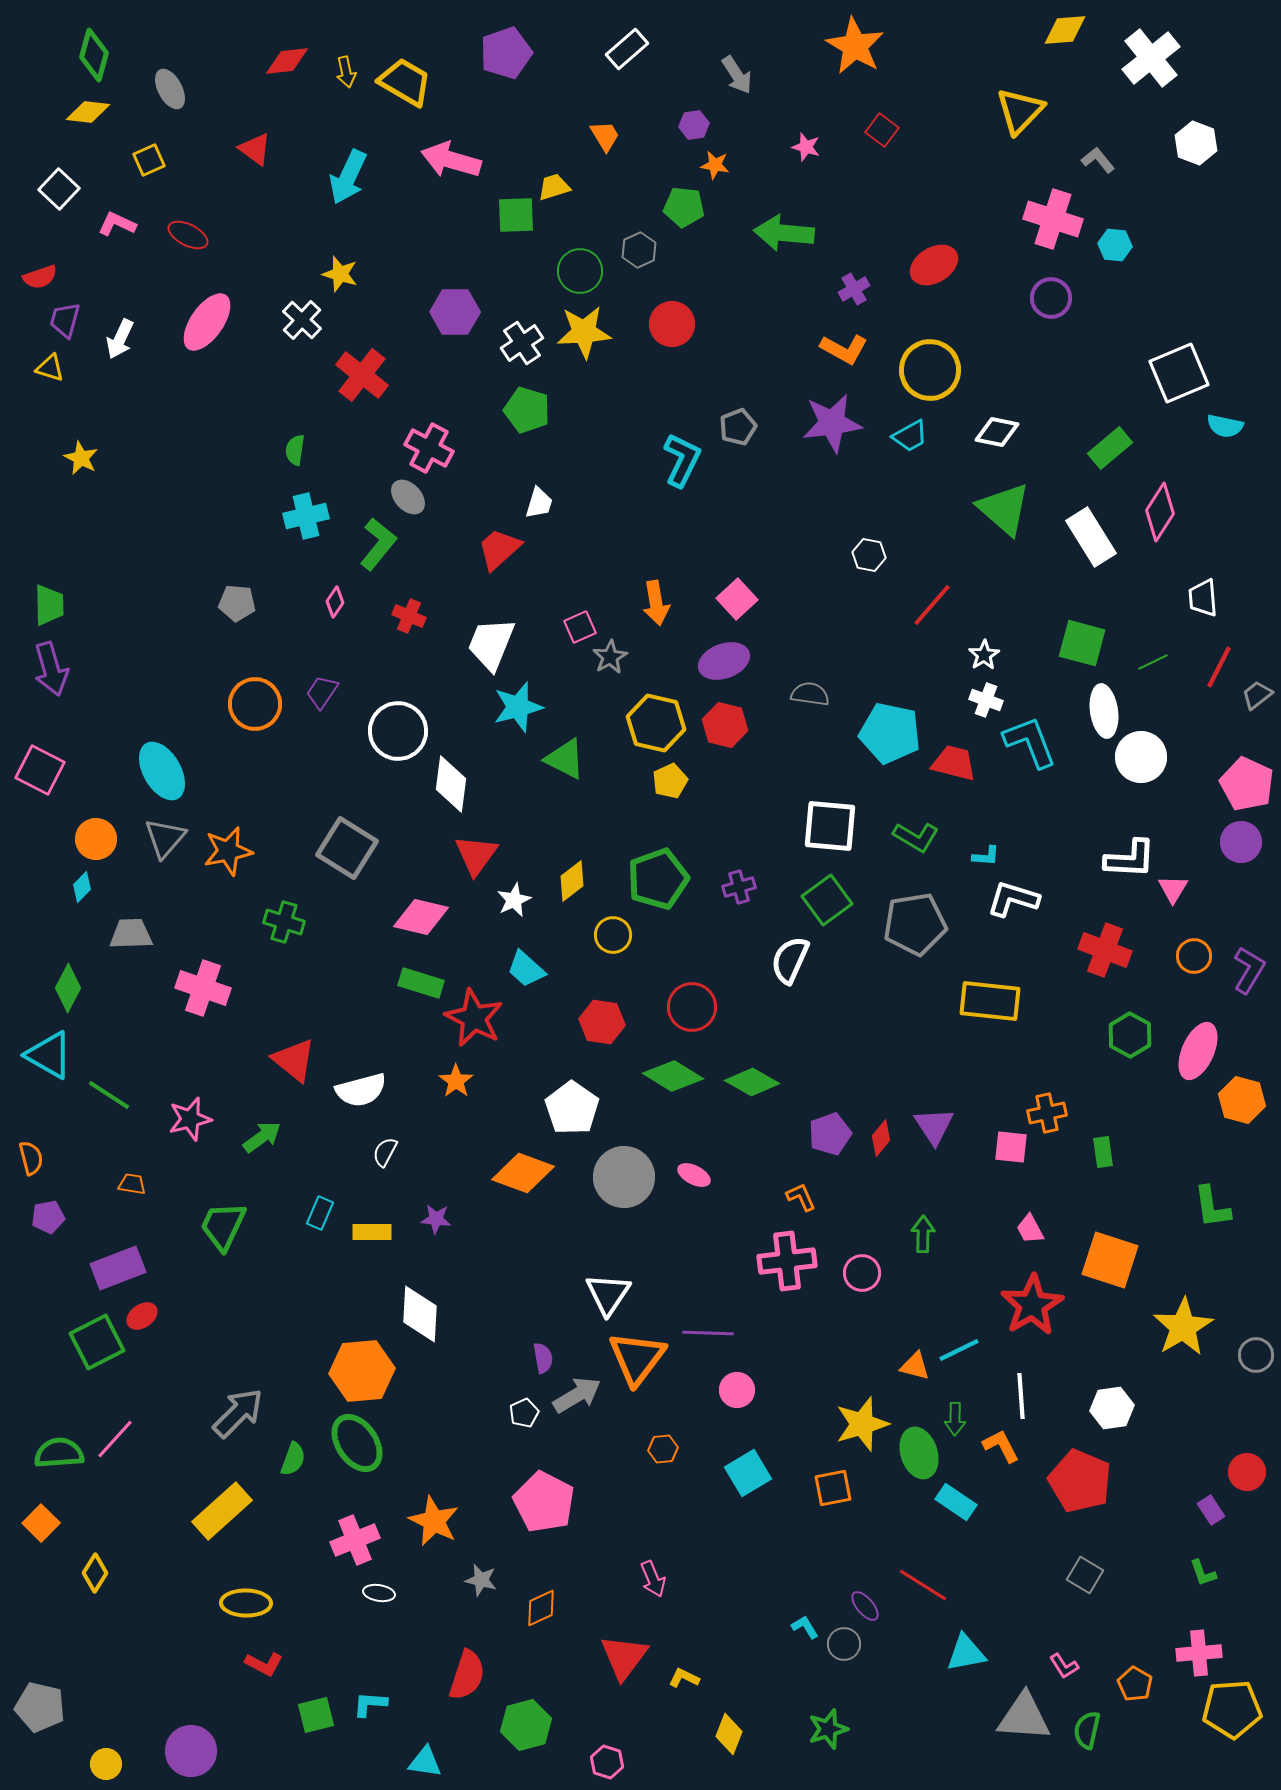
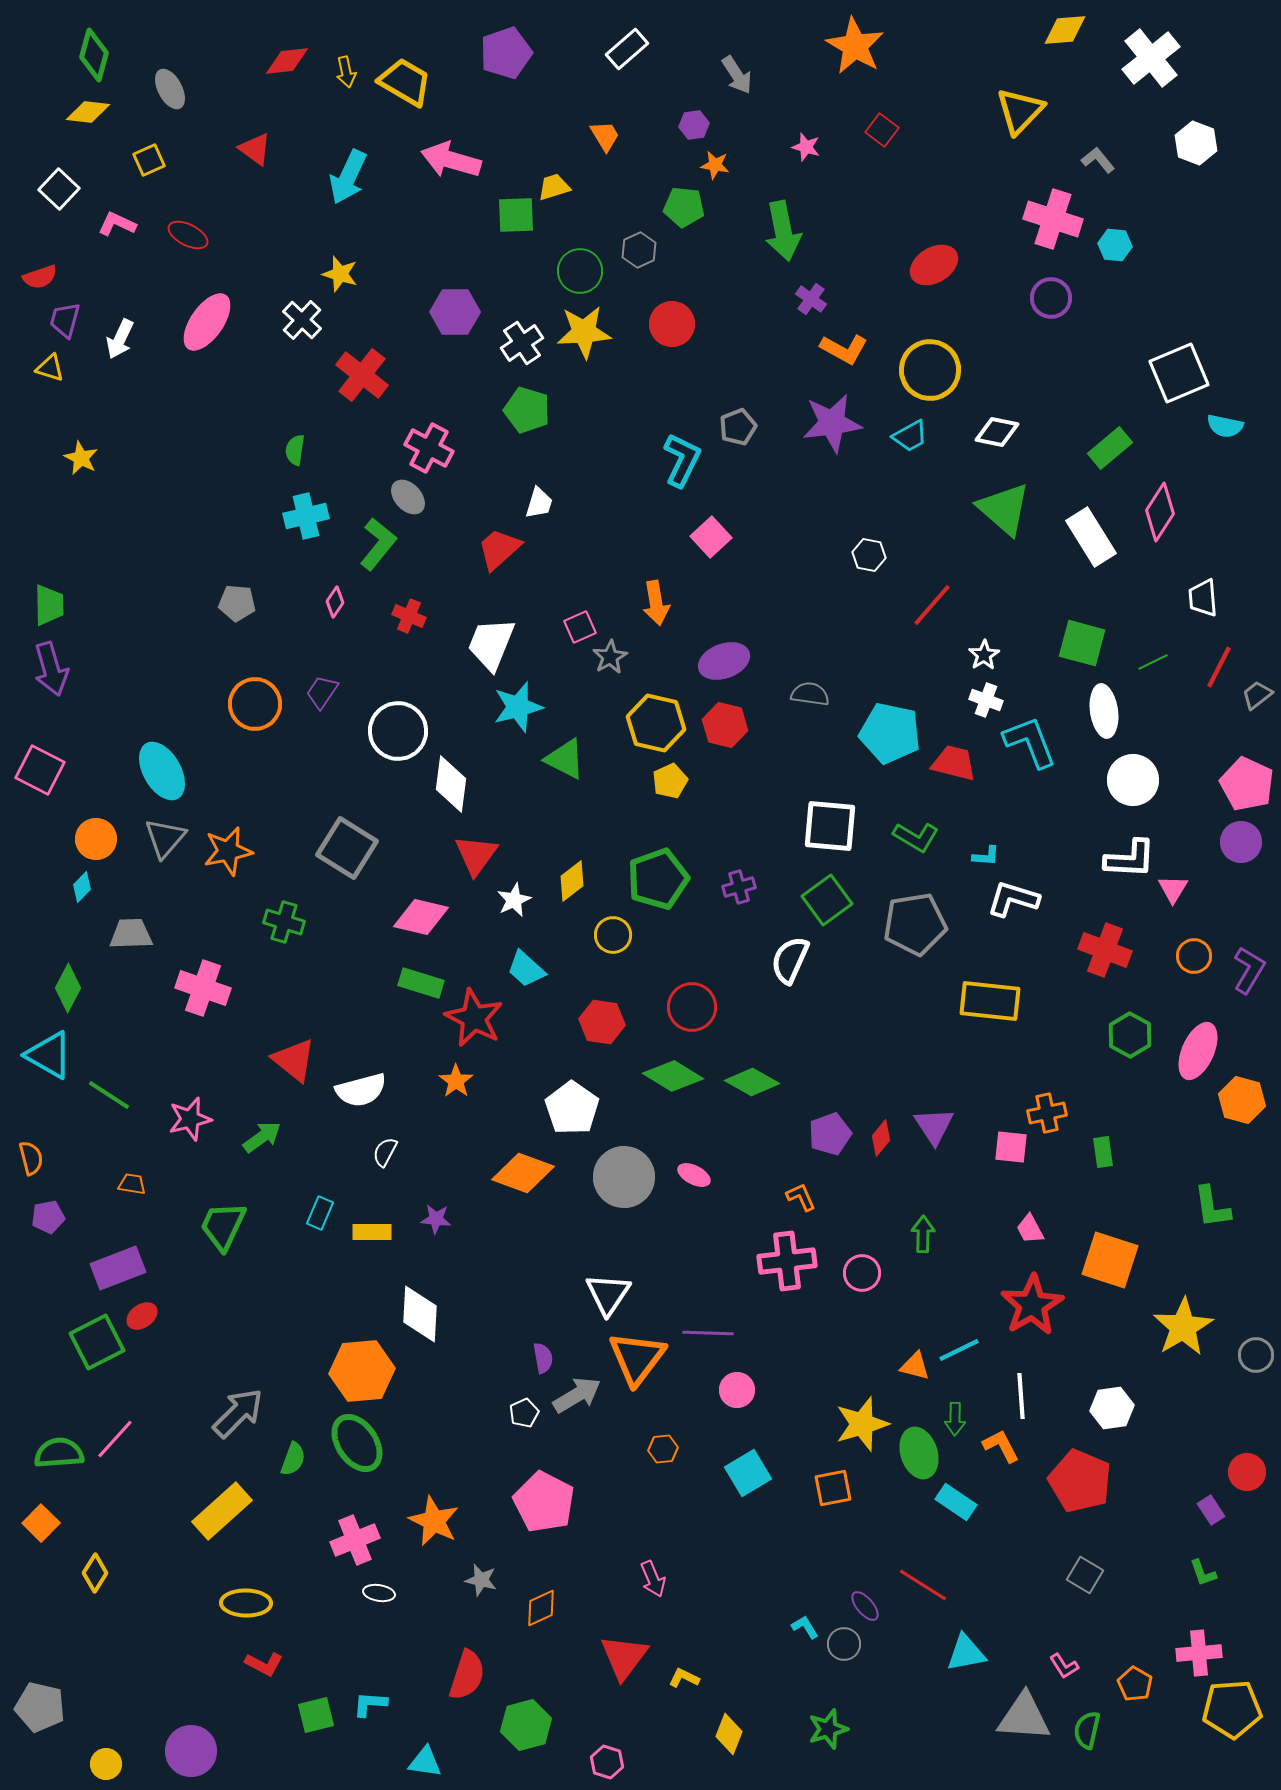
green arrow at (784, 233): moved 1 px left, 2 px up; rotated 106 degrees counterclockwise
purple cross at (854, 289): moved 43 px left, 10 px down; rotated 24 degrees counterclockwise
pink square at (737, 599): moved 26 px left, 62 px up
white circle at (1141, 757): moved 8 px left, 23 px down
